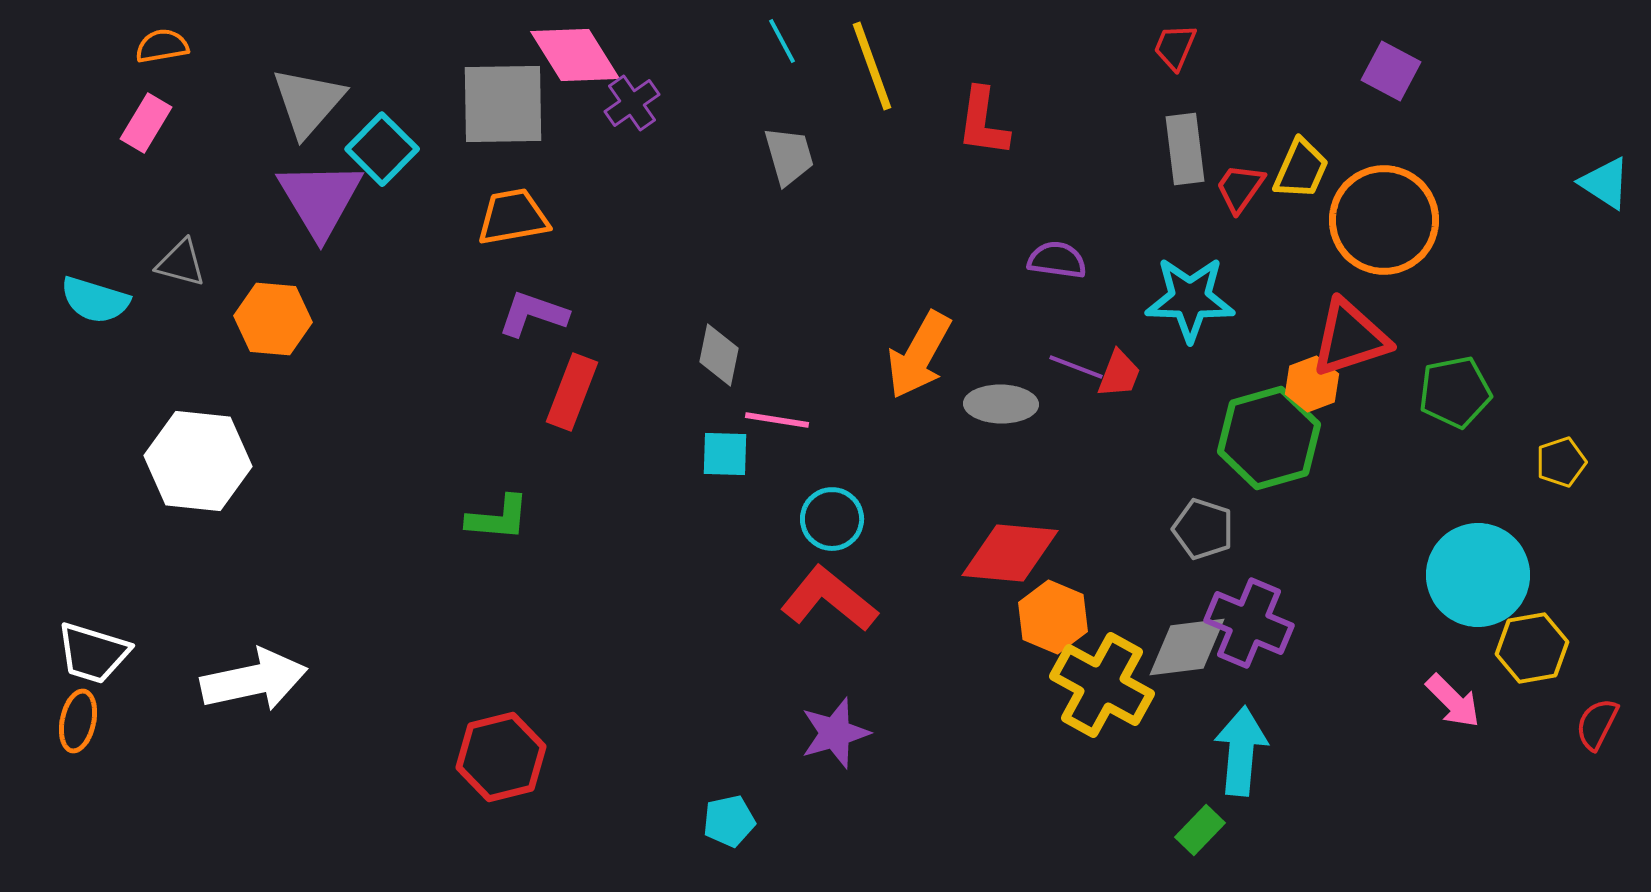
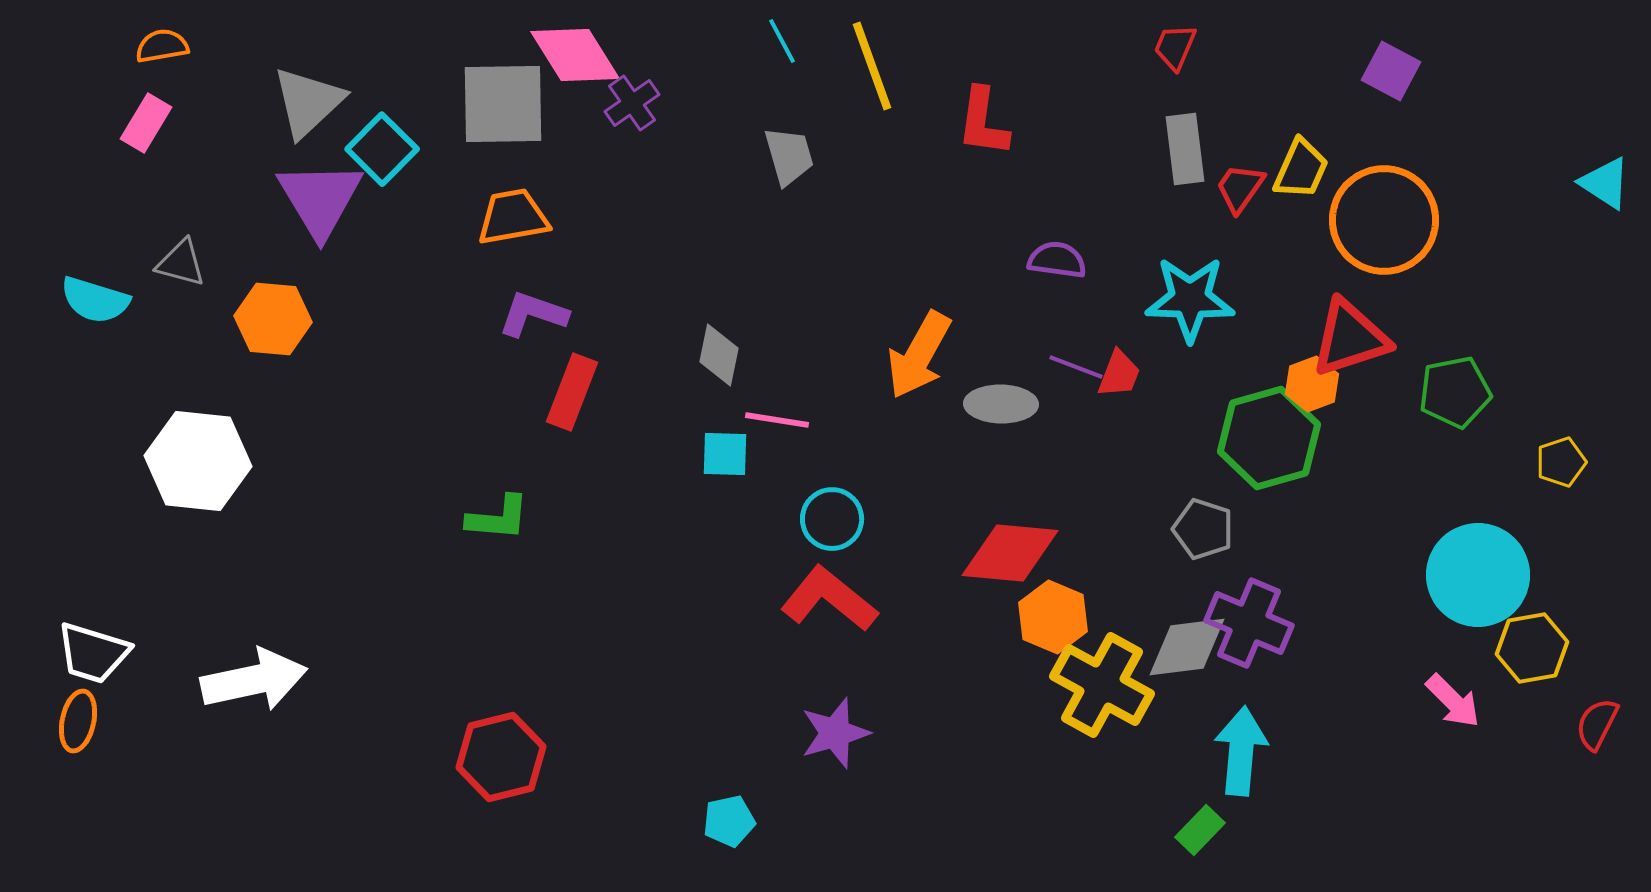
gray triangle at (308, 102): rotated 6 degrees clockwise
